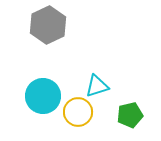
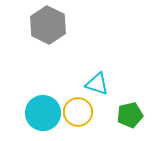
gray hexagon: rotated 9 degrees counterclockwise
cyan triangle: moved 2 px up; rotated 35 degrees clockwise
cyan circle: moved 17 px down
